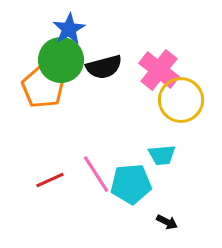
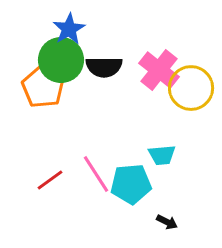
black semicircle: rotated 15 degrees clockwise
yellow circle: moved 10 px right, 12 px up
red line: rotated 12 degrees counterclockwise
